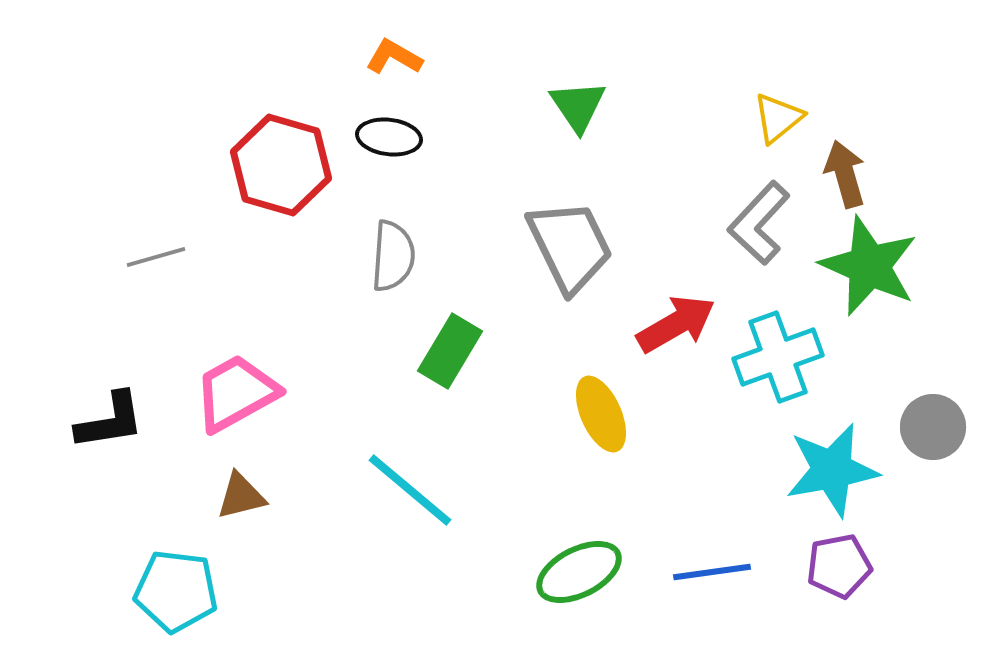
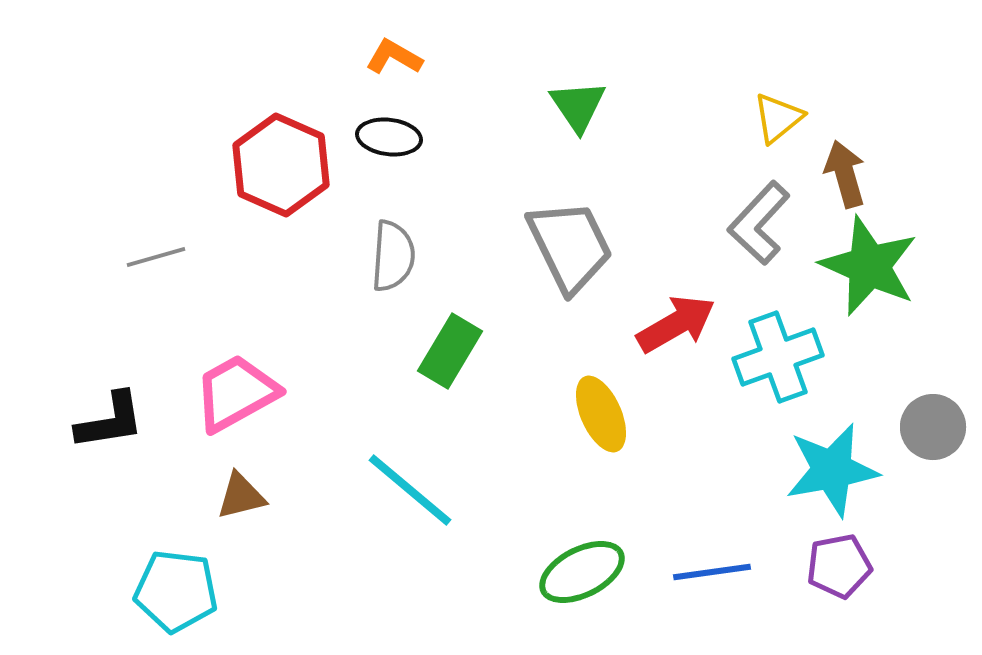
red hexagon: rotated 8 degrees clockwise
green ellipse: moved 3 px right
